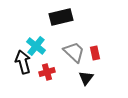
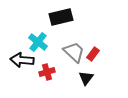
cyan cross: moved 2 px right, 4 px up
red rectangle: moved 2 px left, 1 px down; rotated 48 degrees clockwise
black arrow: moved 1 px left, 2 px up; rotated 70 degrees counterclockwise
